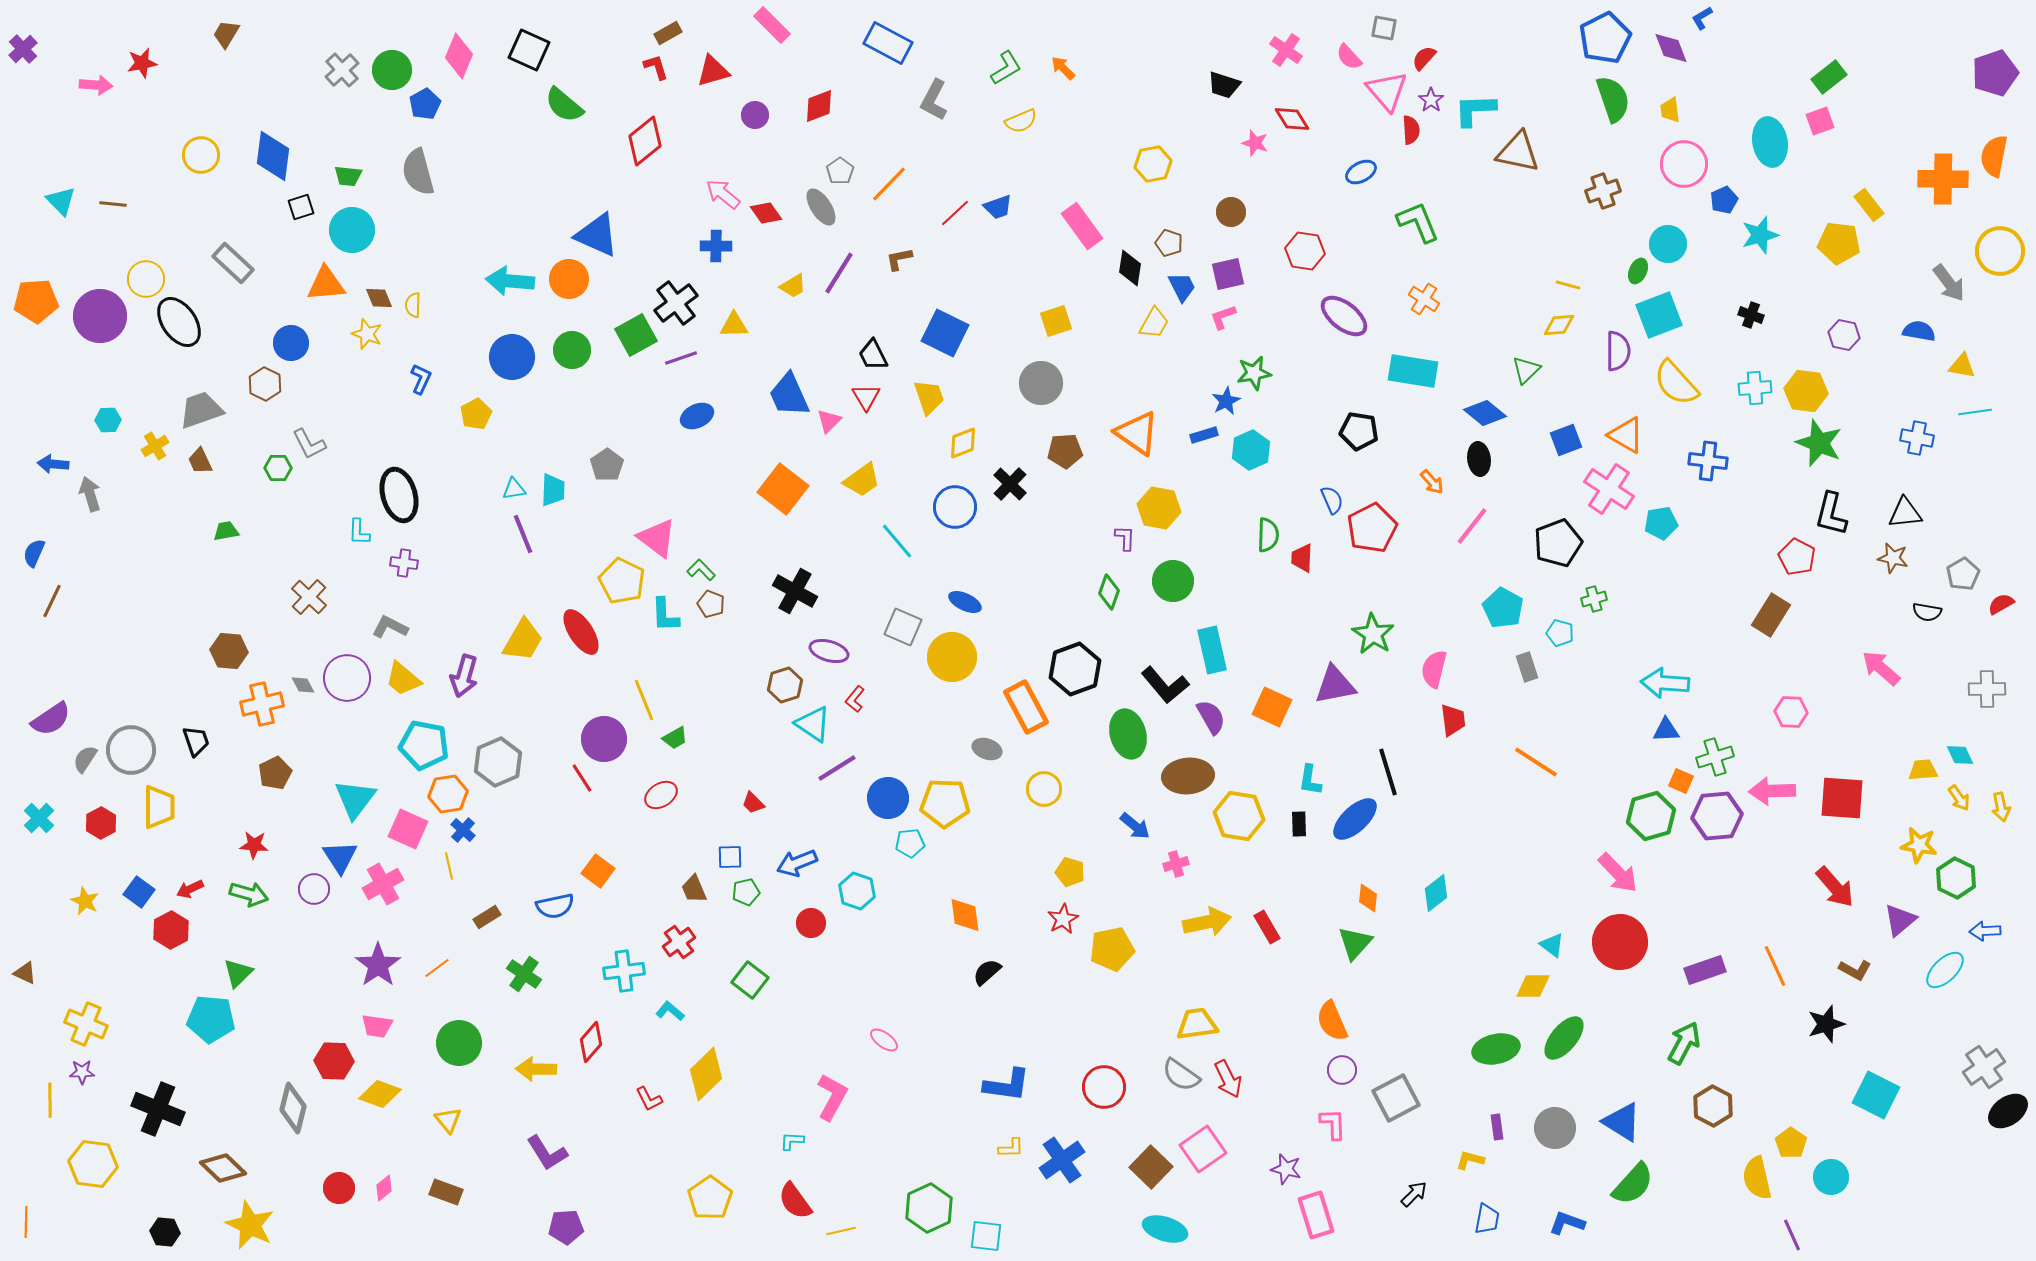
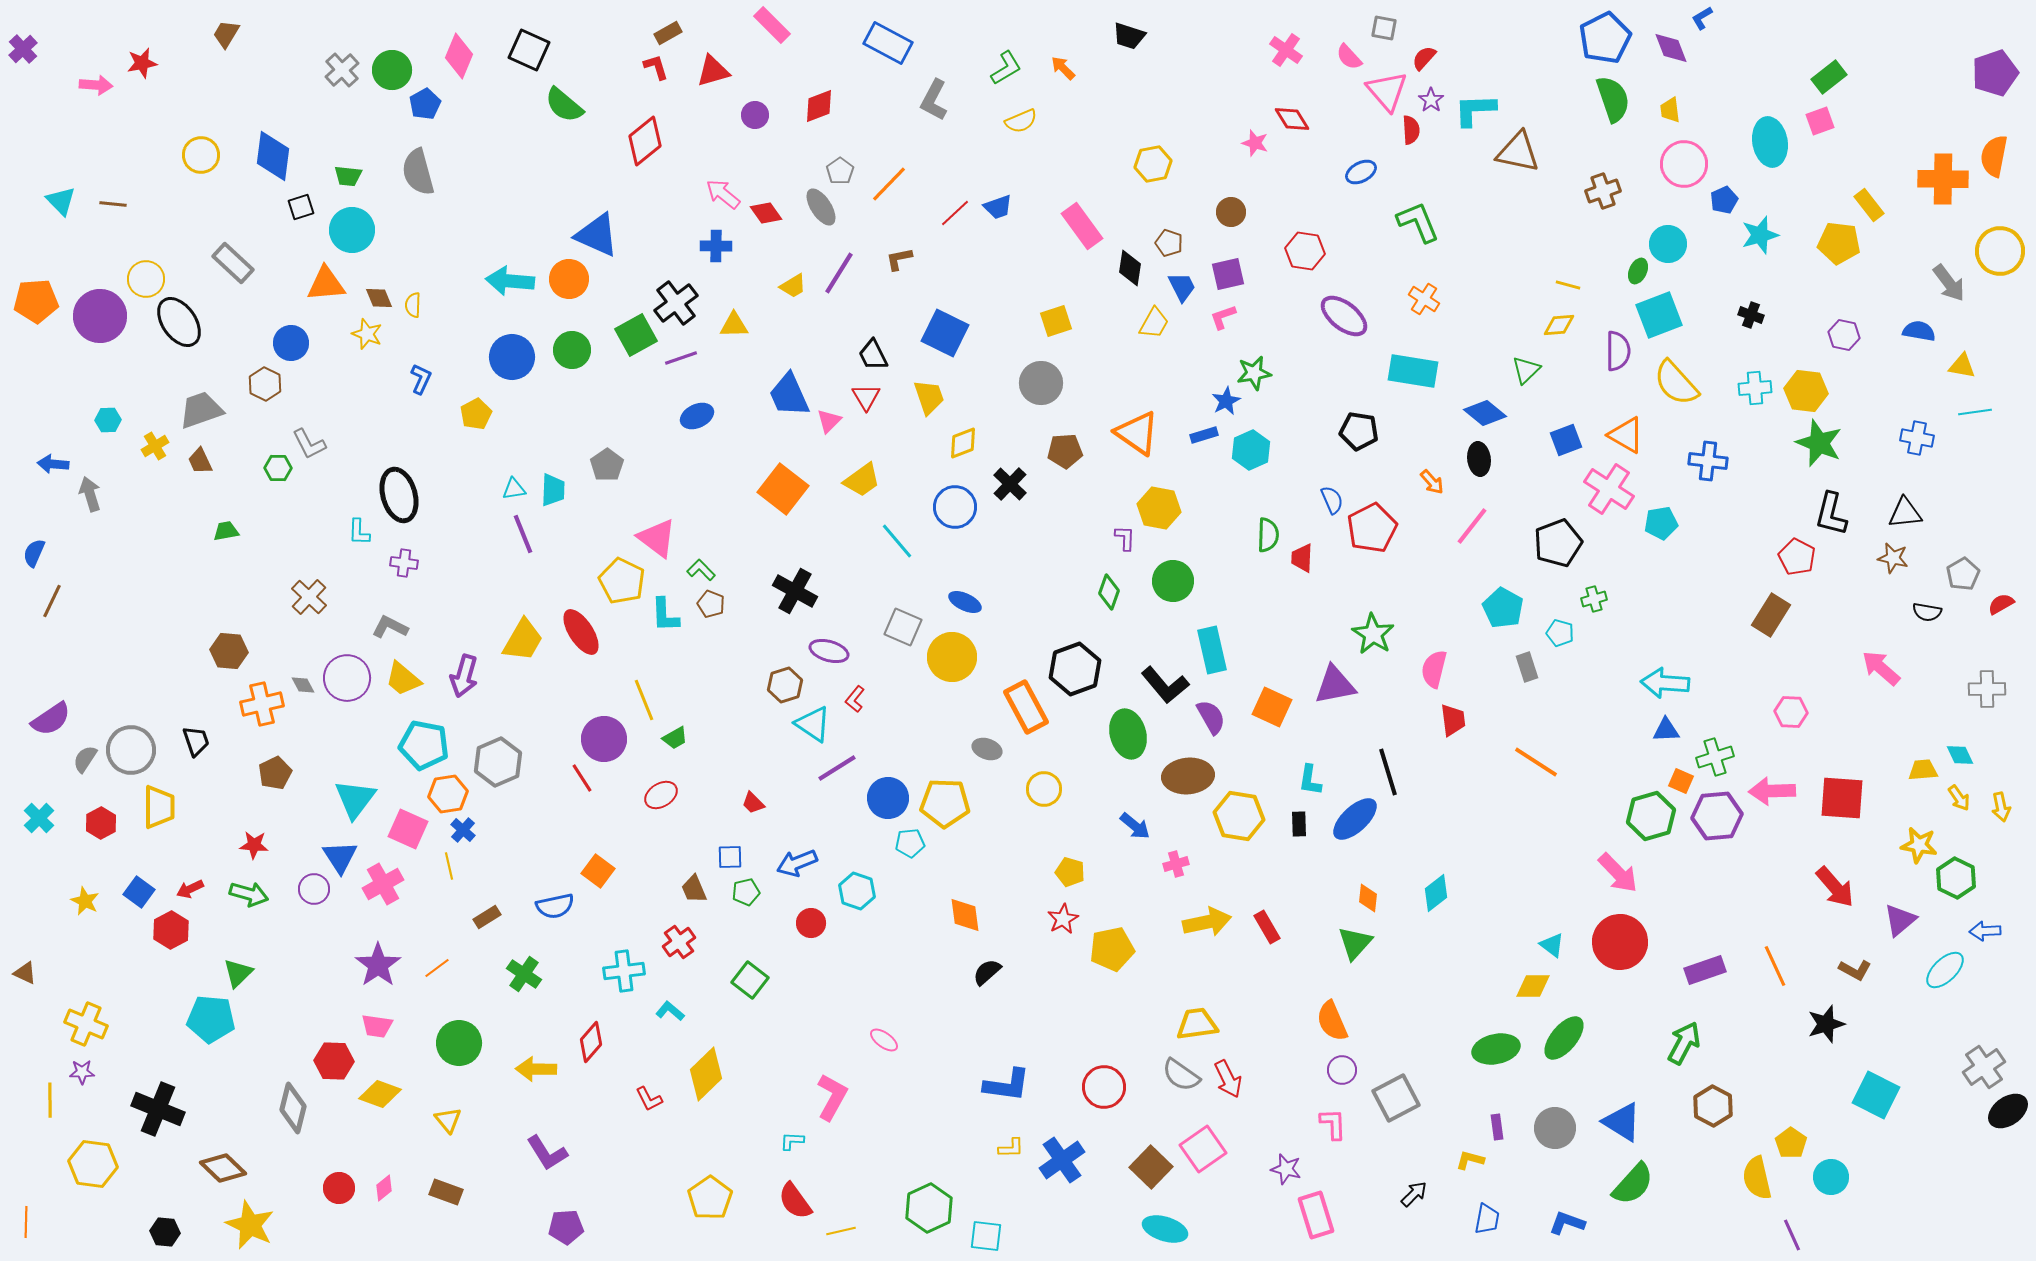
black trapezoid at (1224, 85): moved 95 px left, 49 px up
